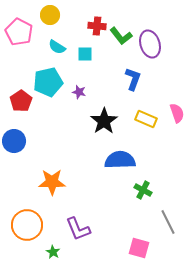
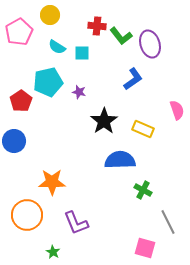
pink pentagon: rotated 16 degrees clockwise
cyan square: moved 3 px left, 1 px up
blue L-shape: rotated 35 degrees clockwise
pink semicircle: moved 3 px up
yellow rectangle: moved 3 px left, 10 px down
orange circle: moved 10 px up
purple L-shape: moved 2 px left, 6 px up
pink square: moved 6 px right
